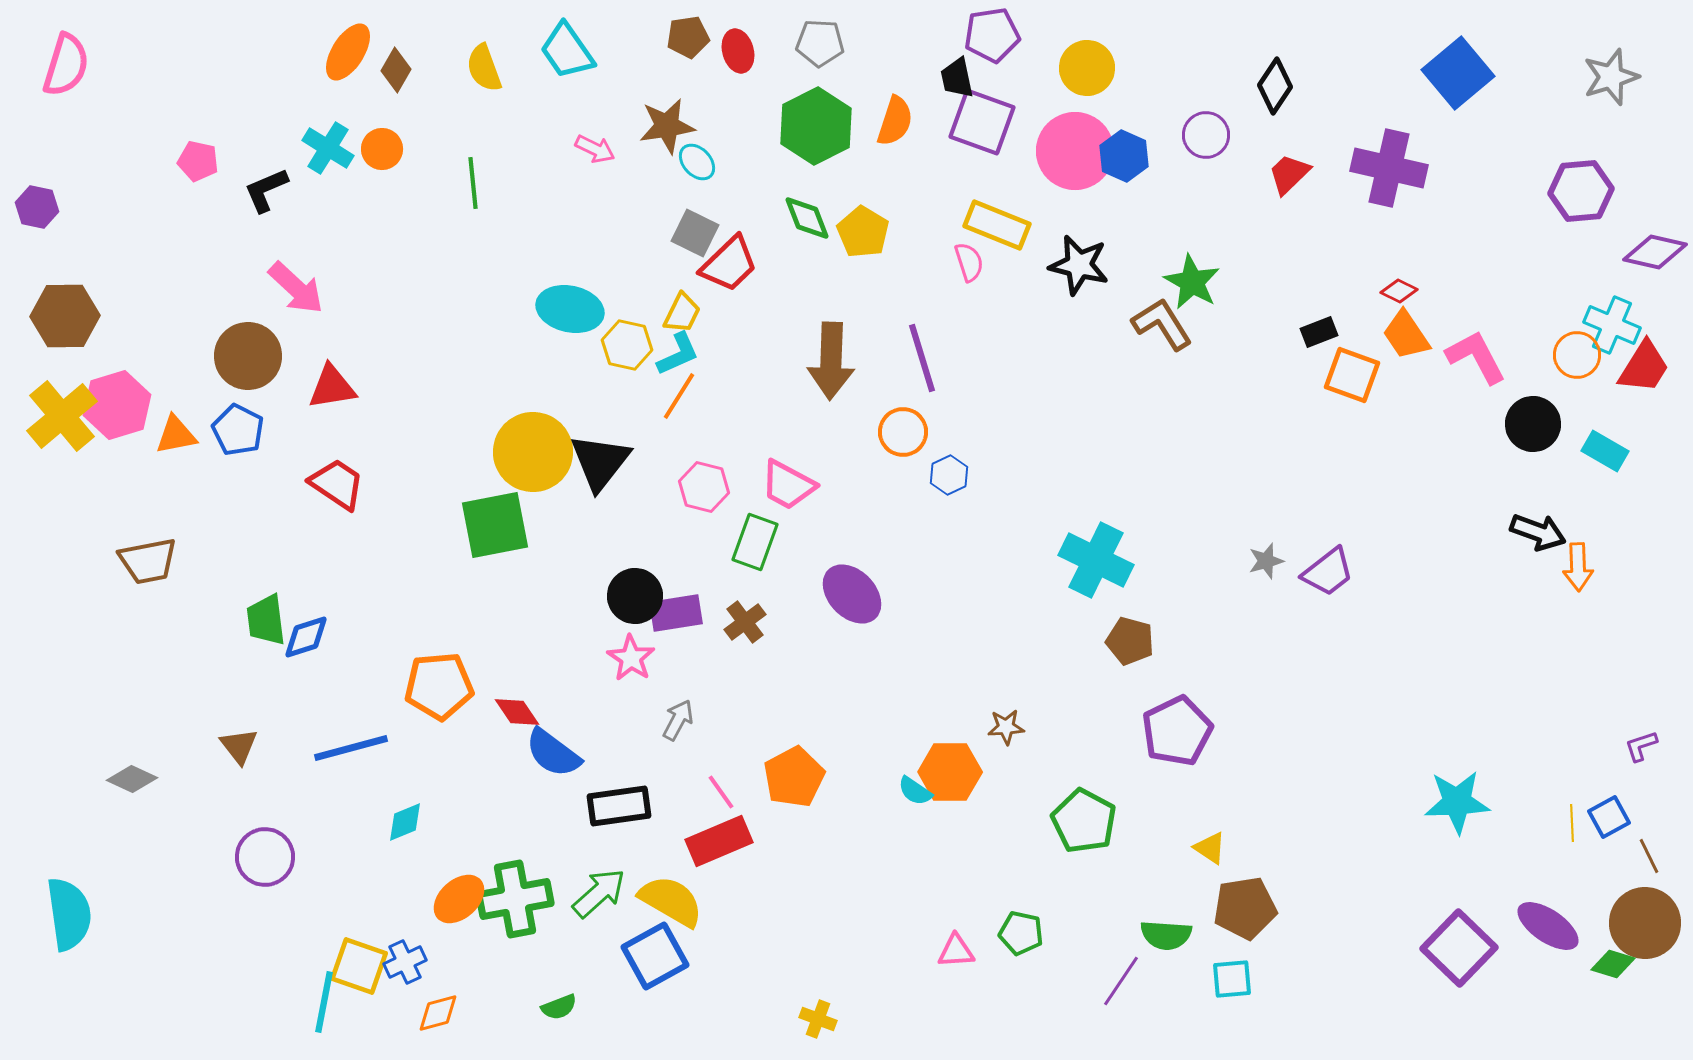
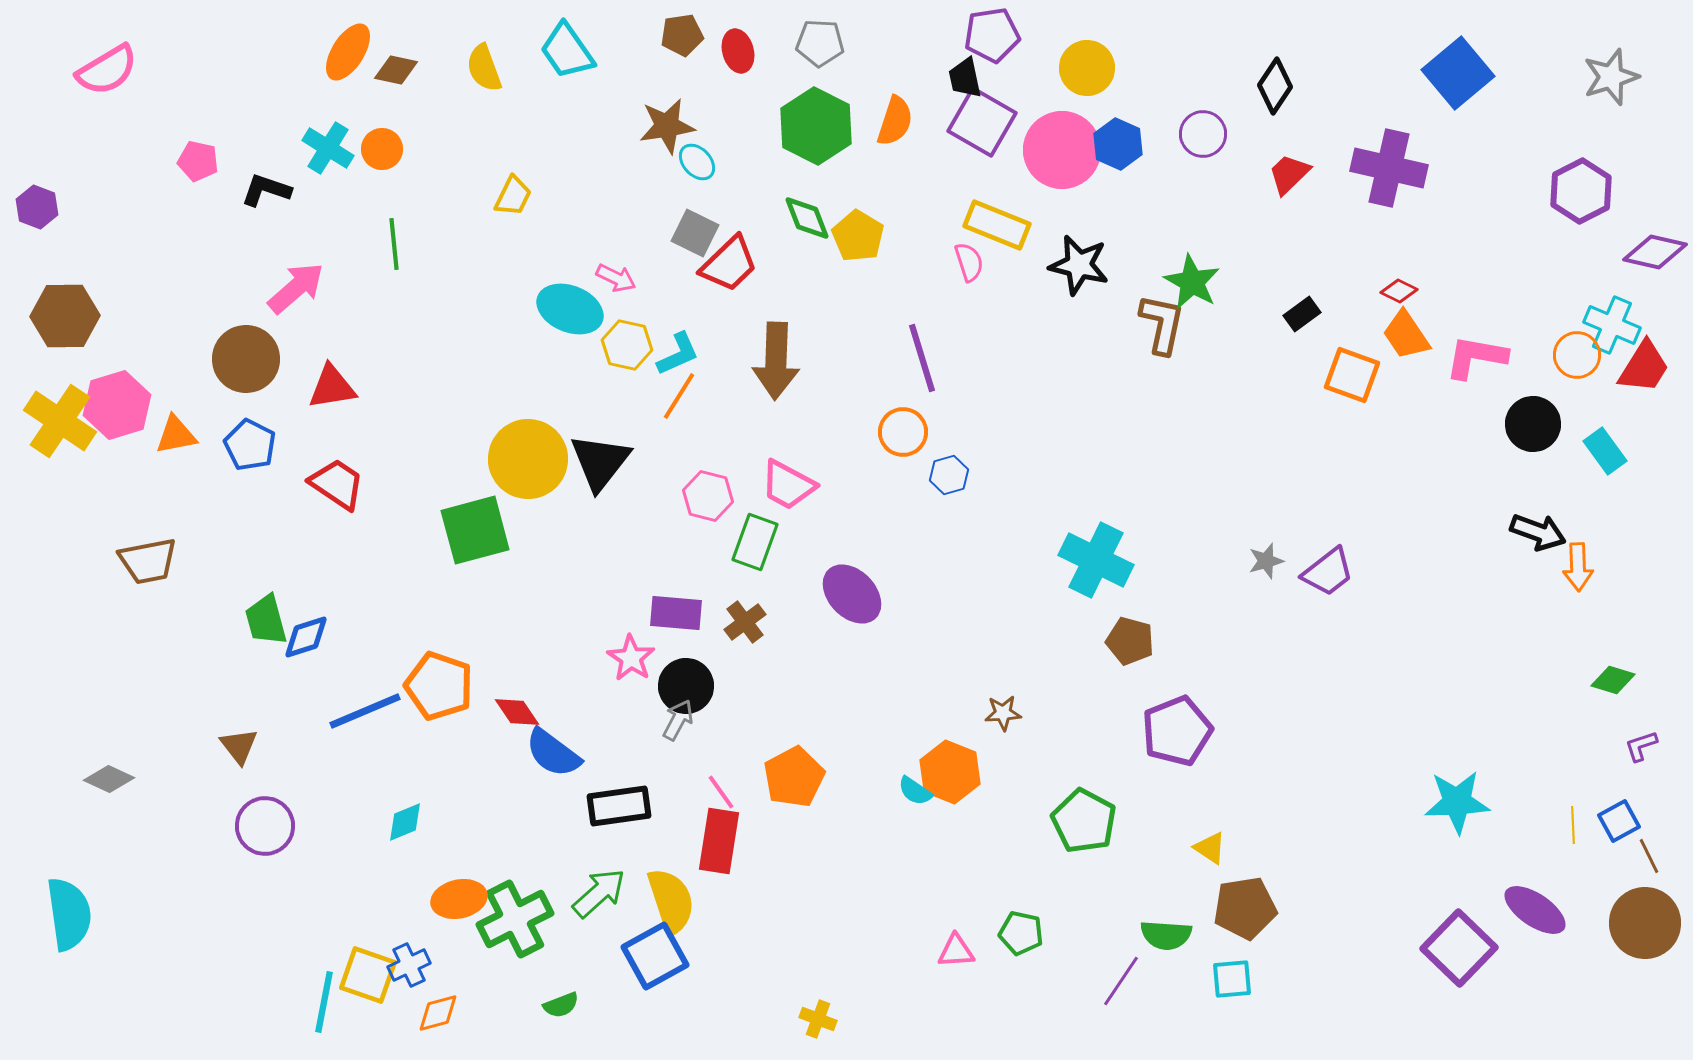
brown pentagon at (688, 37): moved 6 px left, 2 px up
pink semicircle at (66, 65): moved 41 px right, 5 px down; rotated 42 degrees clockwise
brown diamond at (396, 70): rotated 72 degrees clockwise
black trapezoid at (957, 78): moved 8 px right
purple square at (982, 122): rotated 10 degrees clockwise
green hexagon at (816, 126): rotated 6 degrees counterclockwise
purple circle at (1206, 135): moved 3 px left, 1 px up
pink arrow at (595, 149): moved 21 px right, 129 px down
pink circle at (1075, 151): moved 13 px left, 1 px up
blue hexagon at (1124, 156): moved 6 px left, 12 px up
green line at (473, 183): moved 79 px left, 61 px down
black L-shape at (266, 190): rotated 42 degrees clockwise
purple hexagon at (1581, 191): rotated 22 degrees counterclockwise
purple hexagon at (37, 207): rotated 9 degrees clockwise
yellow pentagon at (863, 232): moved 5 px left, 4 px down
pink arrow at (296, 288): rotated 84 degrees counterclockwise
cyan ellipse at (570, 309): rotated 10 degrees clockwise
yellow trapezoid at (682, 313): moved 169 px left, 117 px up
brown L-shape at (1162, 324): rotated 44 degrees clockwise
black rectangle at (1319, 332): moved 17 px left, 18 px up; rotated 15 degrees counterclockwise
brown circle at (248, 356): moved 2 px left, 3 px down
pink L-shape at (1476, 357): rotated 52 degrees counterclockwise
brown arrow at (831, 361): moved 55 px left
yellow cross at (62, 416): moved 2 px left, 5 px down; rotated 16 degrees counterclockwise
blue pentagon at (238, 430): moved 12 px right, 15 px down
cyan rectangle at (1605, 451): rotated 24 degrees clockwise
yellow circle at (533, 452): moved 5 px left, 7 px down
blue hexagon at (949, 475): rotated 9 degrees clockwise
pink hexagon at (704, 487): moved 4 px right, 9 px down
green square at (495, 525): moved 20 px left, 5 px down; rotated 4 degrees counterclockwise
black circle at (635, 596): moved 51 px right, 90 px down
purple rectangle at (676, 613): rotated 14 degrees clockwise
green trapezoid at (266, 620): rotated 8 degrees counterclockwise
orange pentagon at (439, 686): rotated 24 degrees clockwise
brown star at (1006, 727): moved 3 px left, 14 px up
purple pentagon at (1177, 731): rotated 4 degrees clockwise
blue line at (351, 748): moved 14 px right, 37 px up; rotated 8 degrees counterclockwise
orange hexagon at (950, 772): rotated 22 degrees clockwise
gray diamond at (132, 779): moved 23 px left
blue square at (1609, 817): moved 10 px right, 4 px down
yellow line at (1572, 823): moved 1 px right, 2 px down
red rectangle at (719, 841): rotated 58 degrees counterclockwise
purple circle at (265, 857): moved 31 px up
orange ellipse at (459, 899): rotated 30 degrees clockwise
green cross at (515, 899): moved 20 px down; rotated 16 degrees counterclockwise
yellow semicircle at (671, 901): rotated 42 degrees clockwise
purple ellipse at (1548, 926): moved 13 px left, 16 px up
blue cross at (405, 962): moved 4 px right, 3 px down
green diamond at (1613, 964): moved 284 px up
yellow square at (359, 966): moved 9 px right, 9 px down
green semicircle at (559, 1007): moved 2 px right, 2 px up
